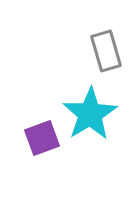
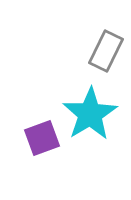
gray rectangle: rotated 42 degrees clockwise
